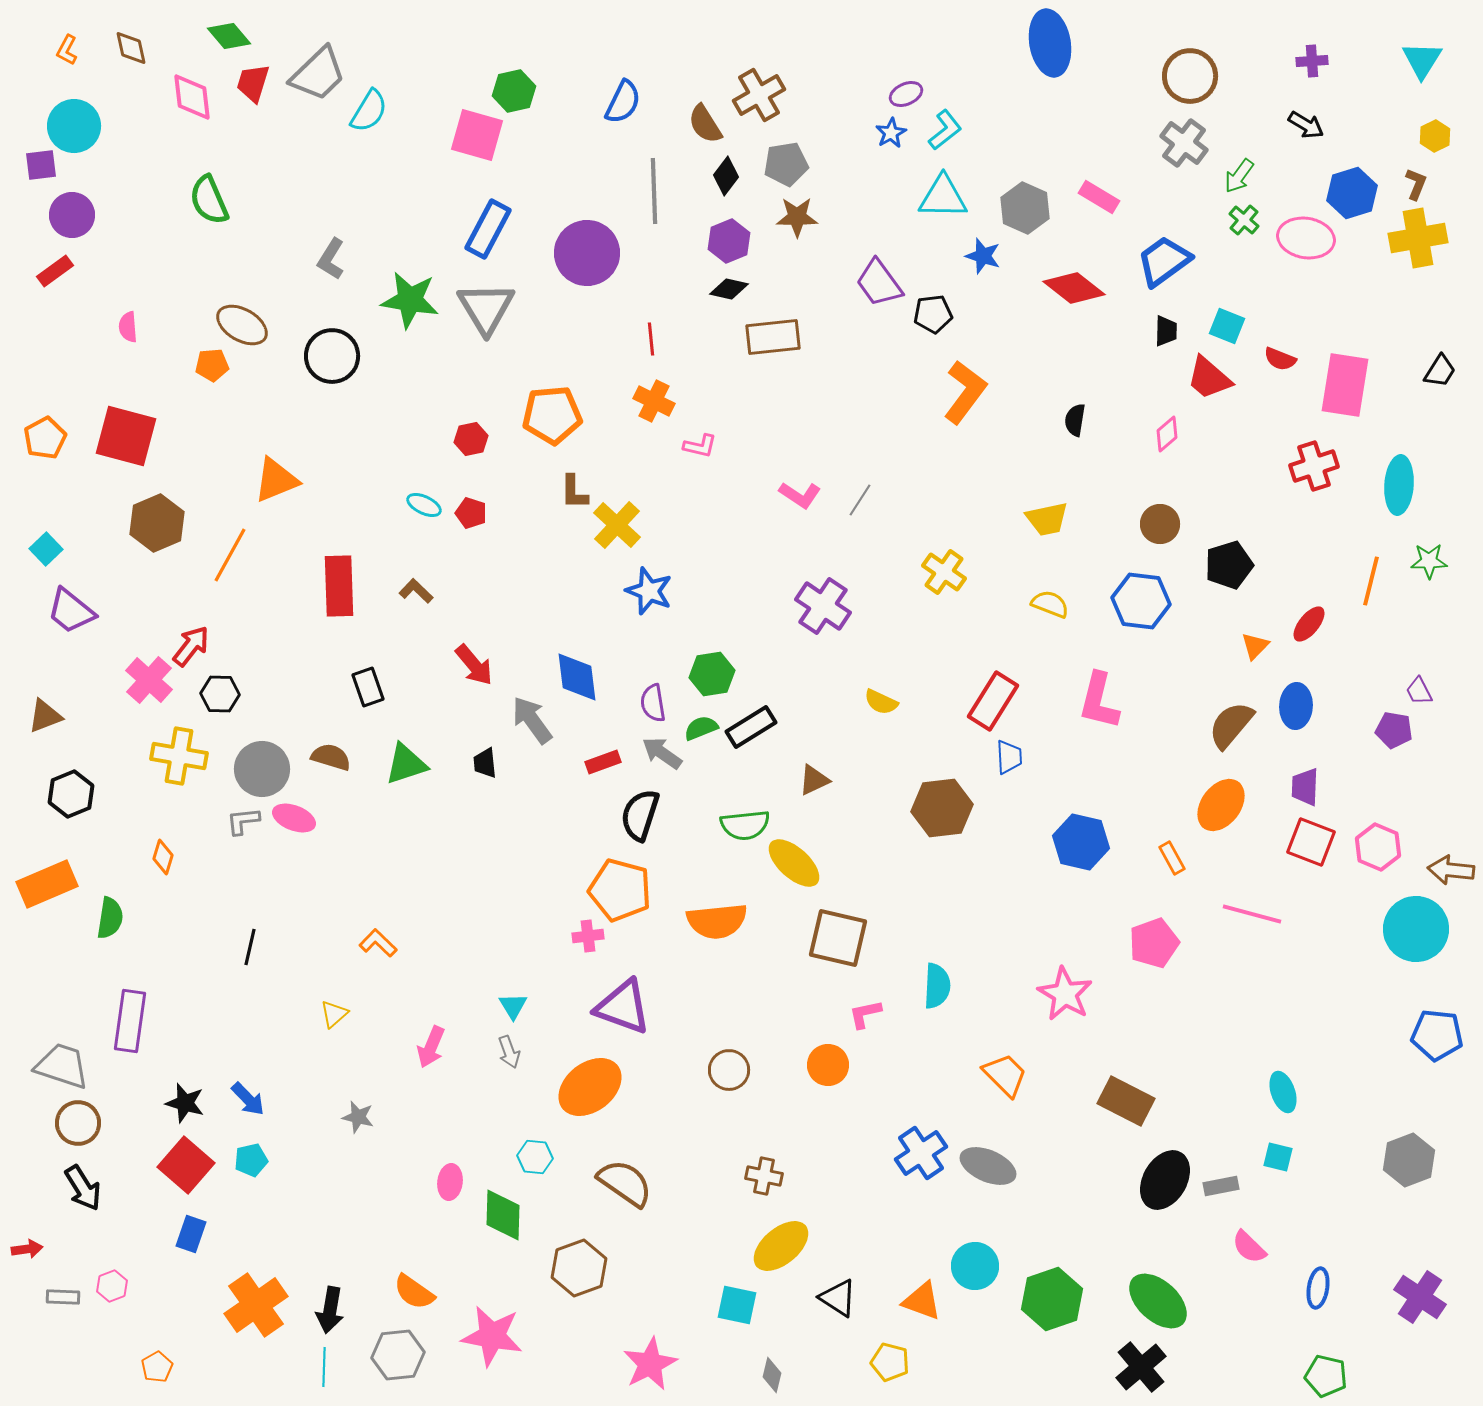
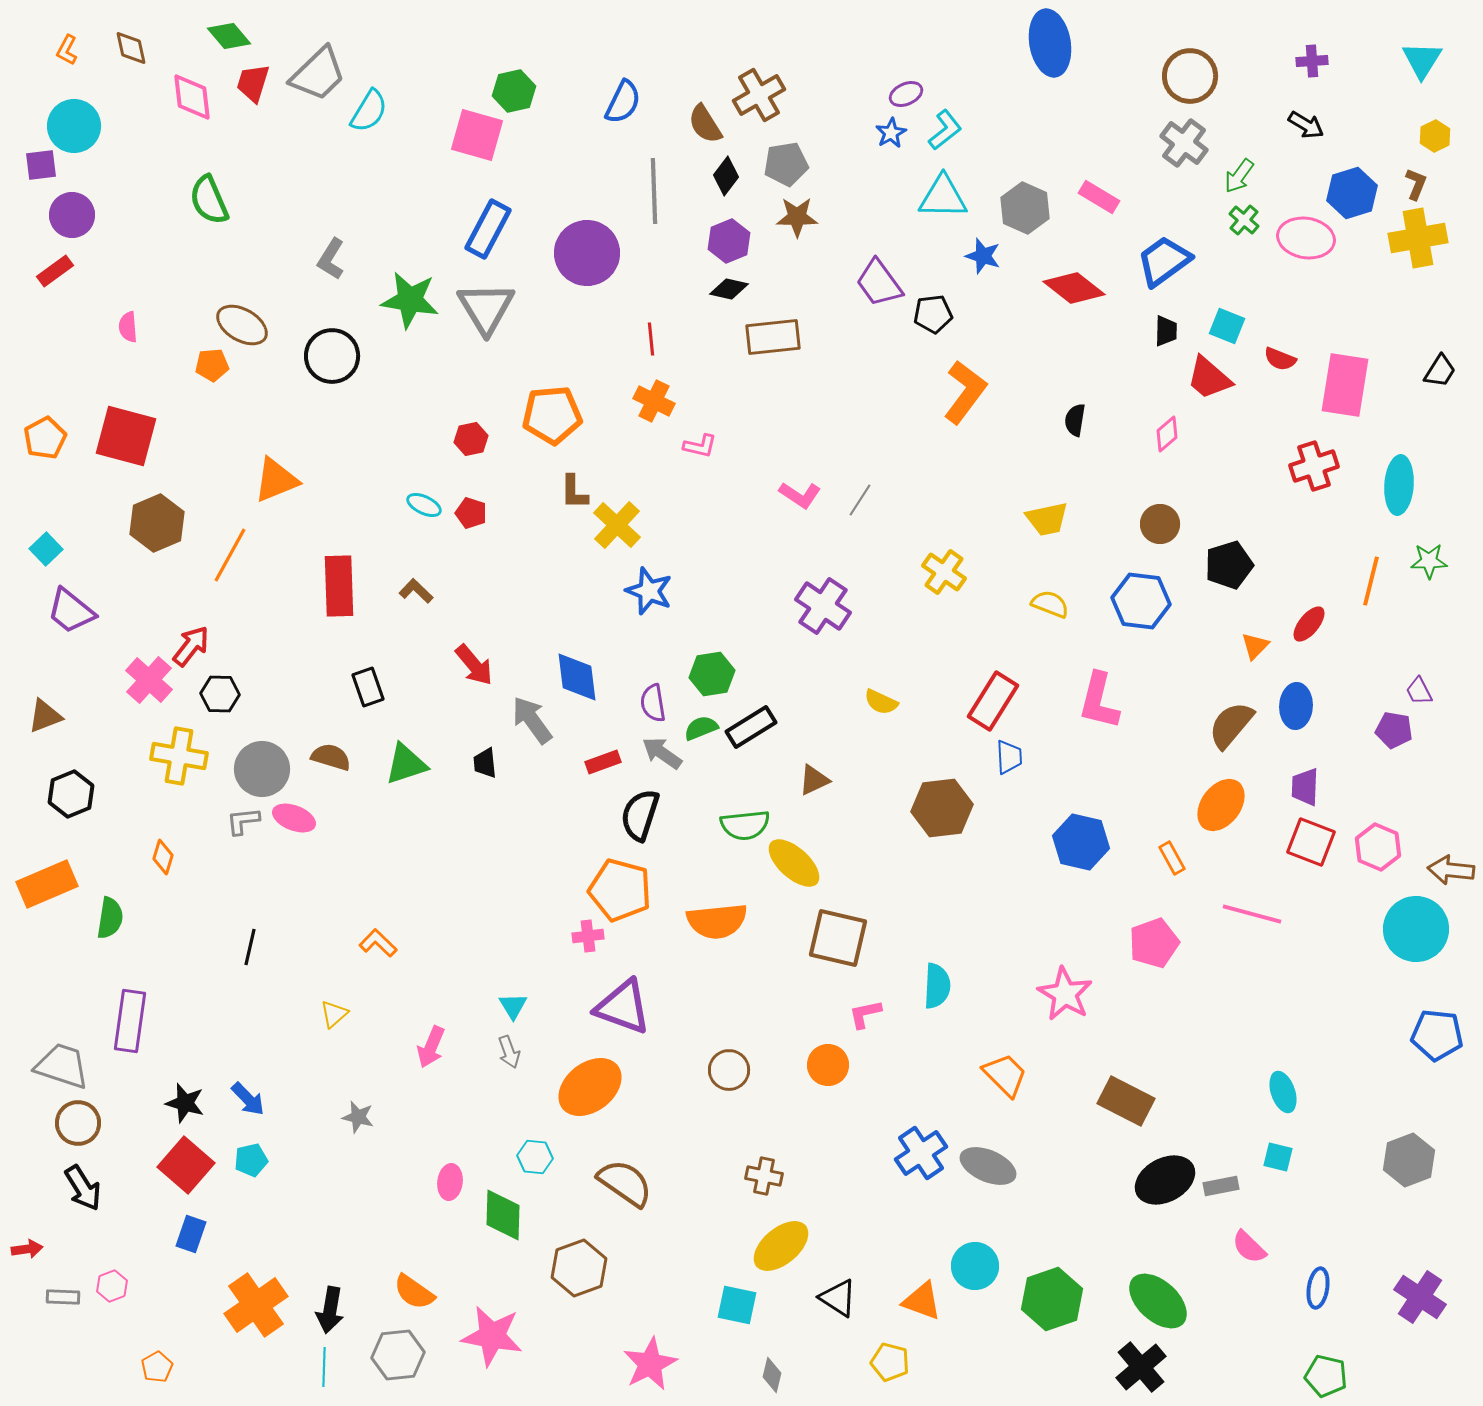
black ellipse at (1165, 1180): rotated 32 degrees clockwise
